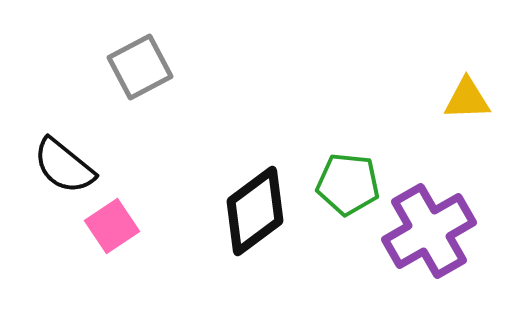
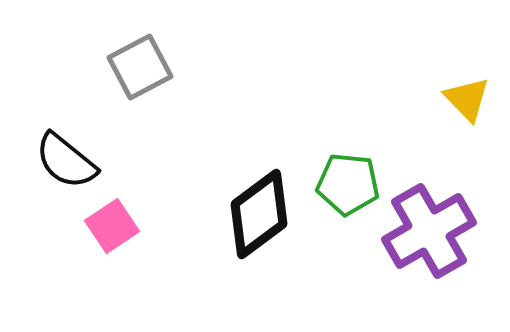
yellow triangle: rotated 48 degrees clockwise
black semicircle: moved 2 px right, 5 px up
black diamond: moved 4 px right, 3 px down
